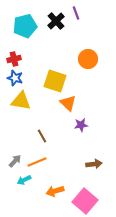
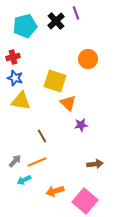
red cross: moved 1 px left, 2 px up
brown arrow: moved 1 px right
